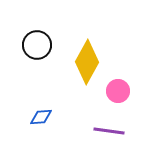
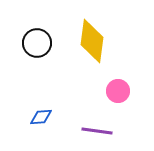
black circle: moved 2 px up
yellow diamond: moved 5 px right, 21 px up; rotated 21 degrees counterclockwise
purple line: moved 12 px left
